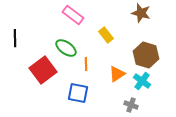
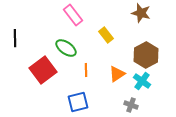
pink rectangle: rotated 15 degrees clockwise
brown hexagon: rotated 15 degrees clockwise
orange line: moved 6 px down
blue square: moved 9 px down; rotated 25 degrees counterclockwise
